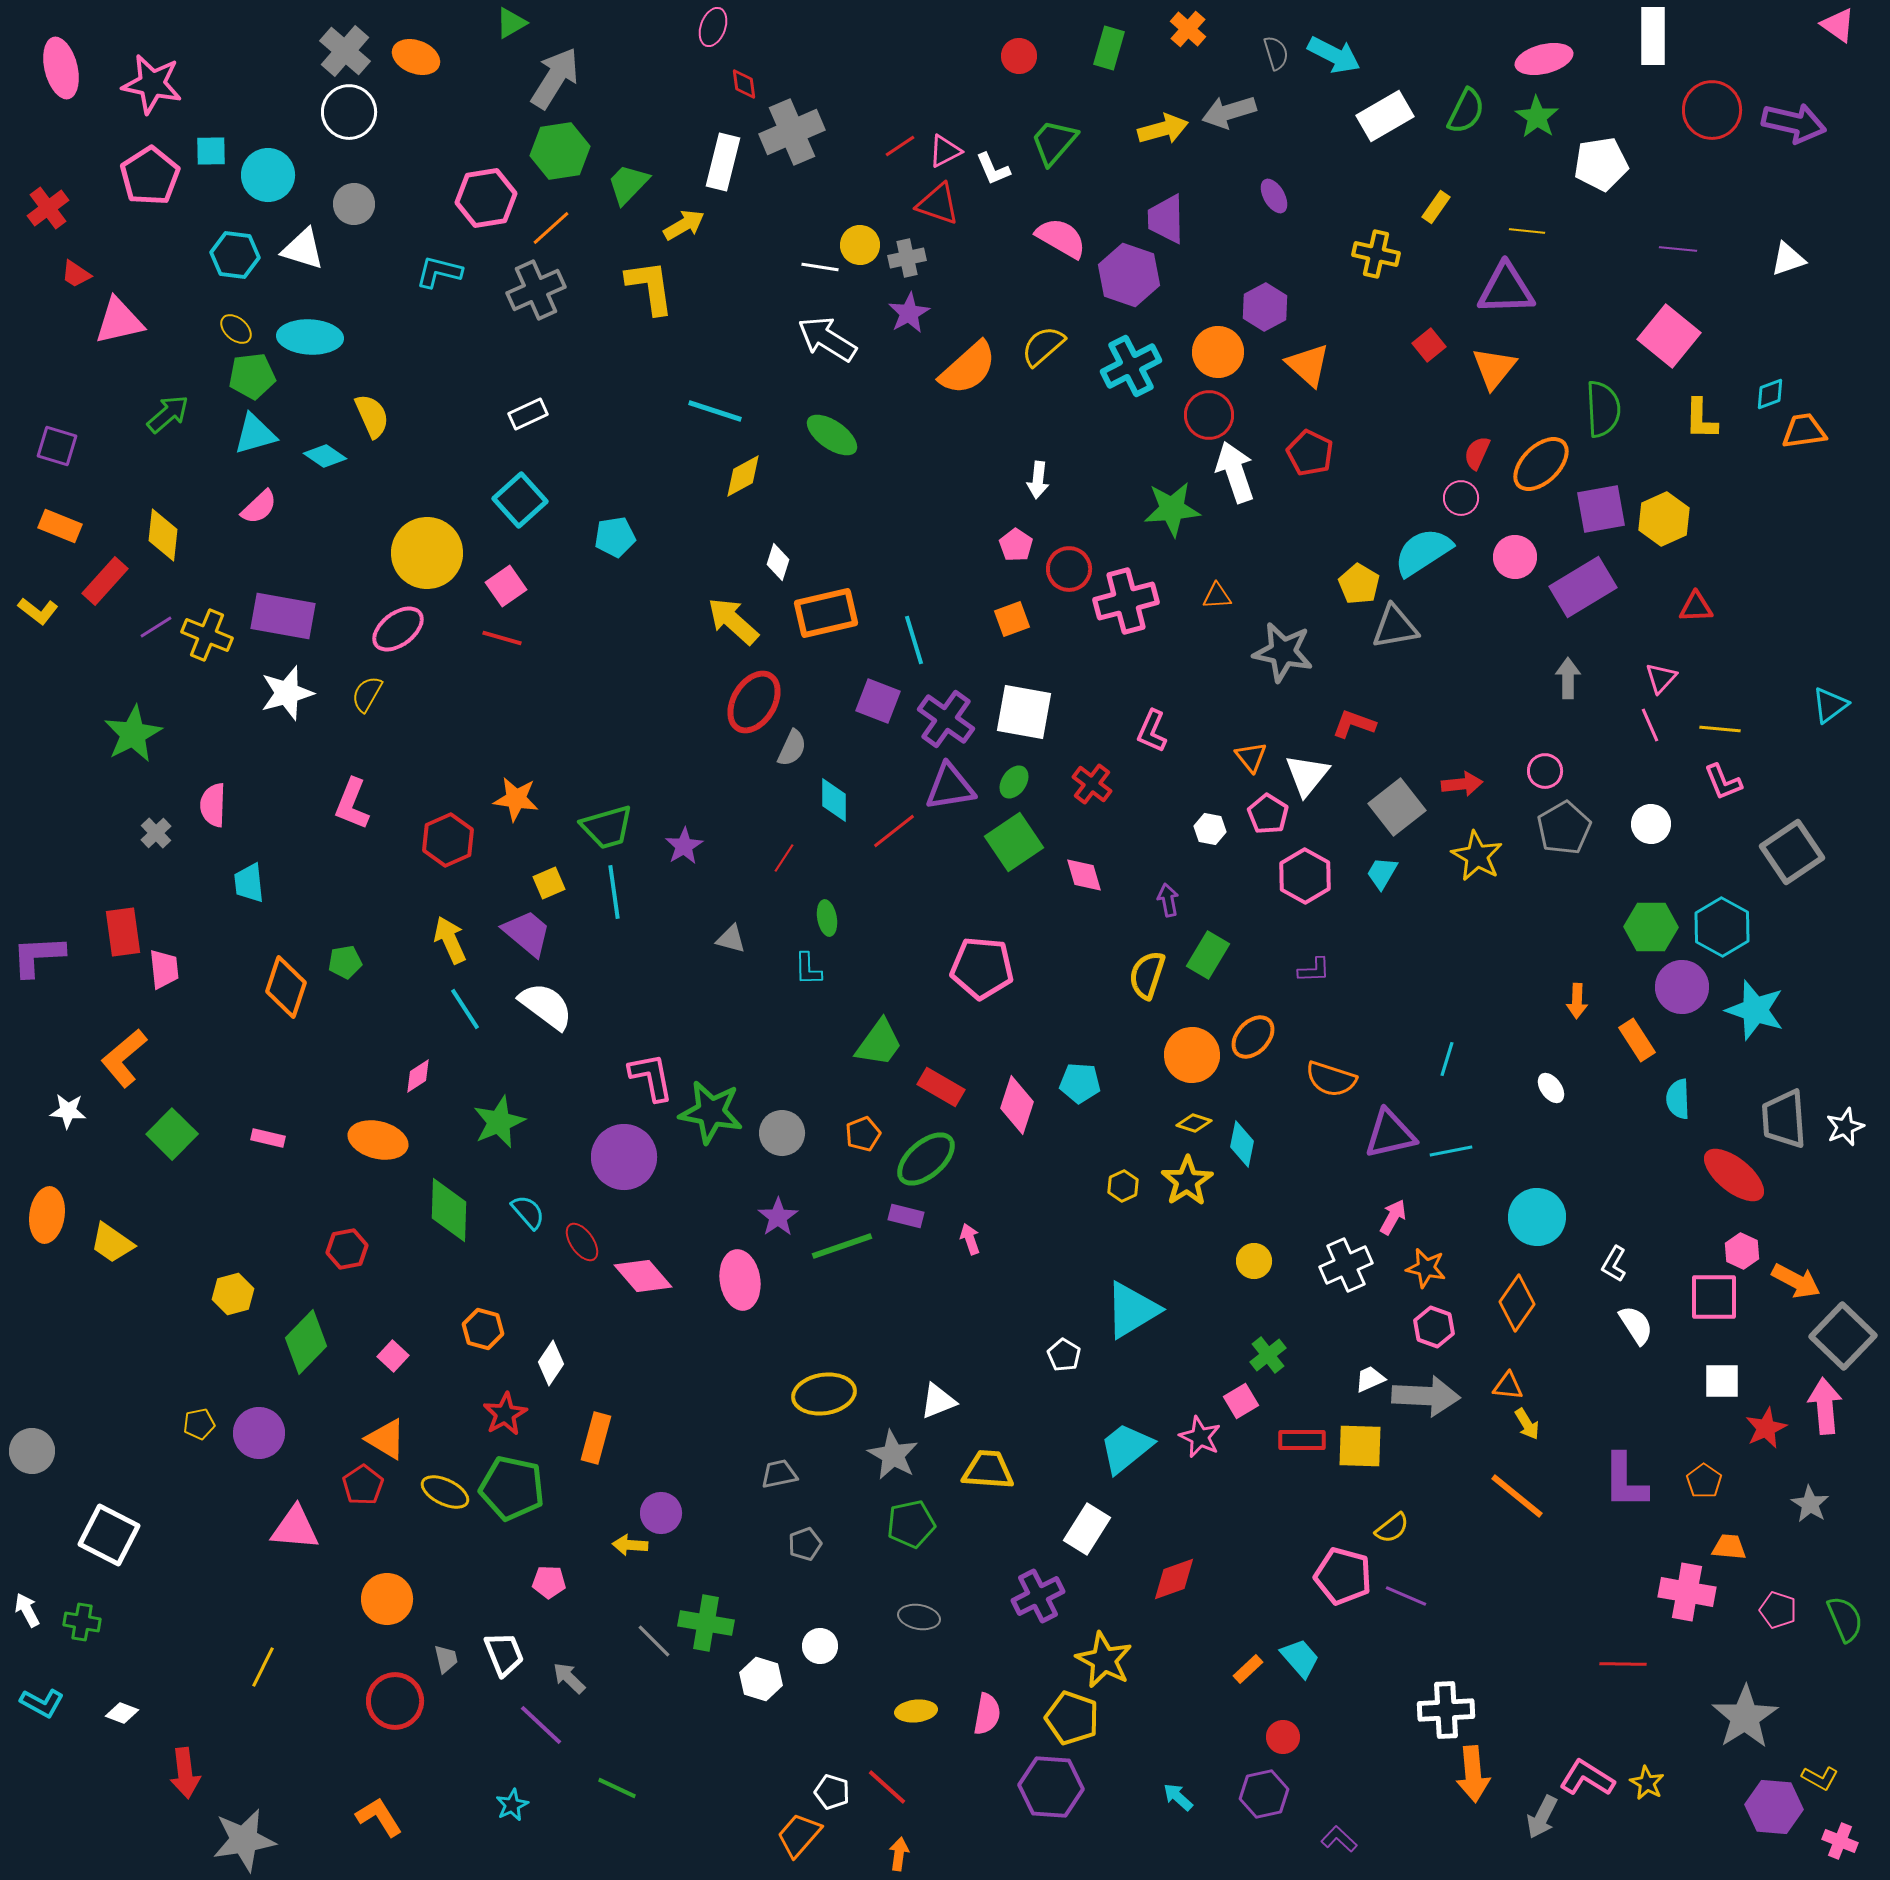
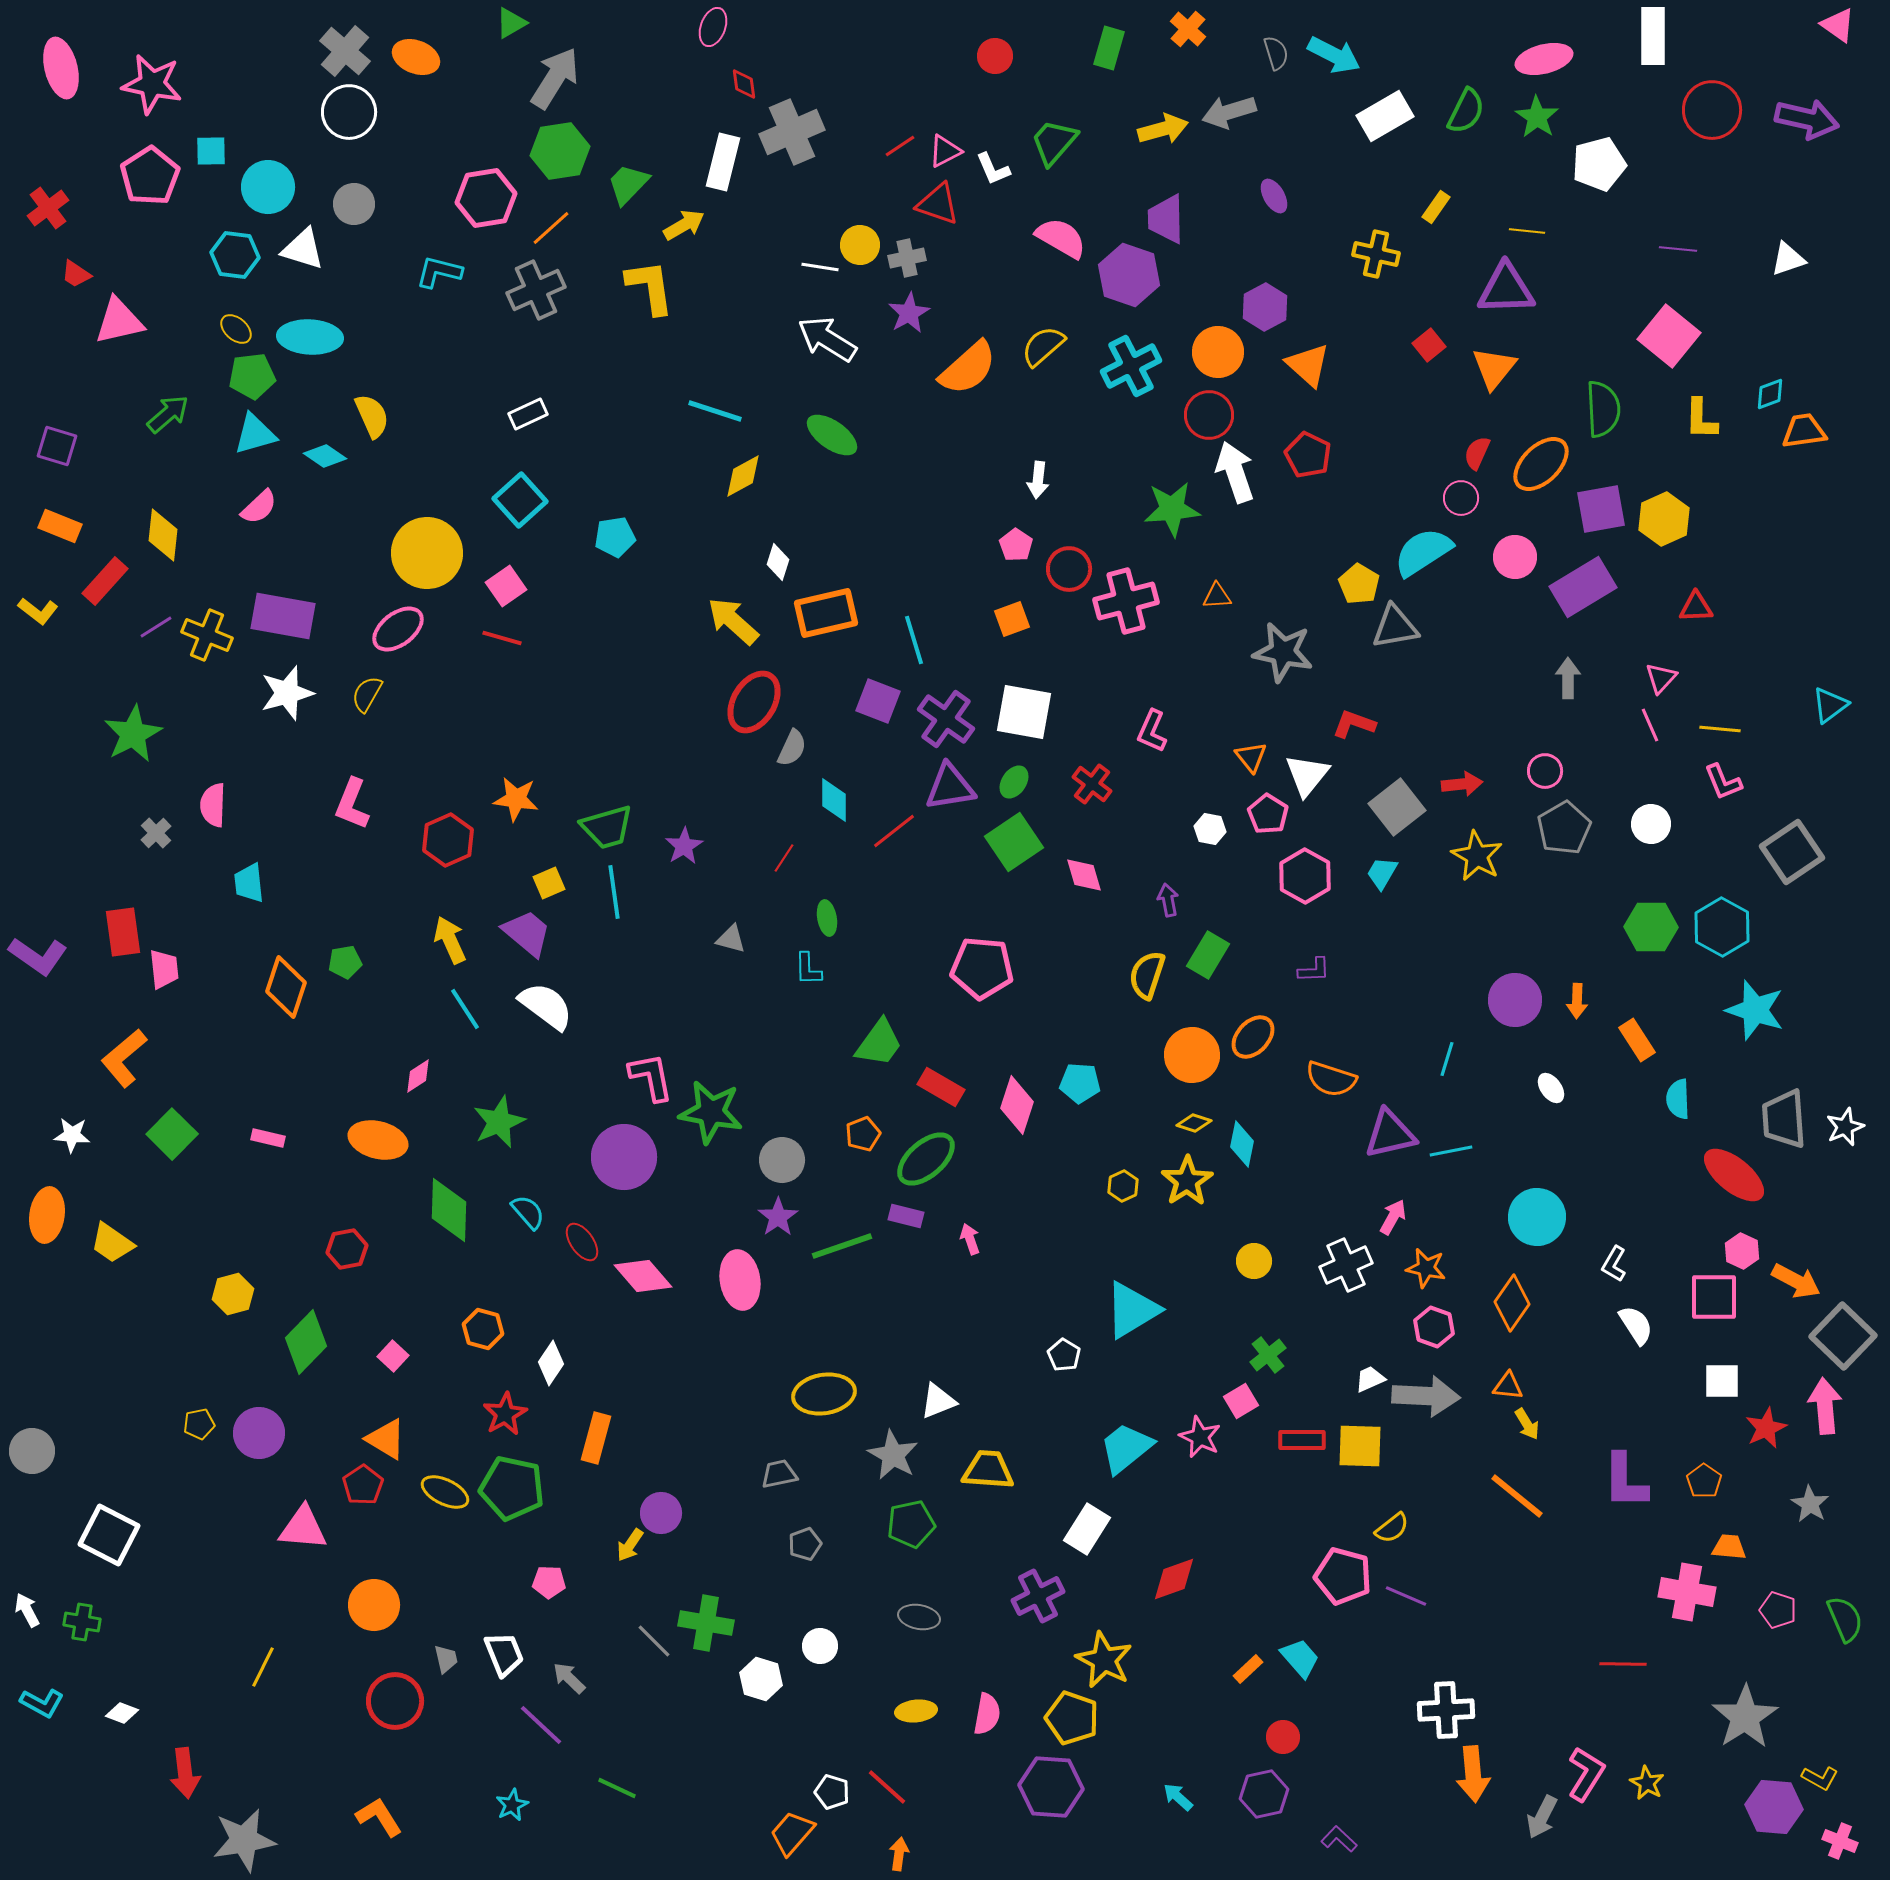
red circle at (1019, 56): moved 24 px left
purple arrow at (1794, 123): moved 13 px right, 4 px up
white pentagon at (1601, 164): moved 2 px left; rotated 6 degrees counterclockwise
cyan circle at (268, 175): moved 12 px down
red pentagon at (1310, 453): moved 2 px left, 2 px down
purple L-shape at (38, 956): rotated 142 degrees counterclockwise
purple circle at (1682, 987): moved 167 px left, 13 px down
white star at (68, 1111): moved 4 px right, 24 px down
gray circle at (782, 1133): moved 27 px down
orange diamond at (1517, 1303): moved 5 px left
pink triangle at (295, 1528): moved 8 px right
yellow arrow at (630, 1545): rotated 60 degrees counterclockwise
orange circle at (387, 1599): moved 13 px left, 6 px down
pink L-shape at (1587, 1778): moved 1 px left, 4 px up; rotated 90 degrees clockwise
orange trapezoid at (799, 1835): moved 7 px left, 2 px up
